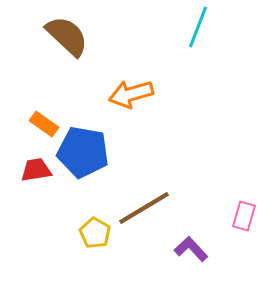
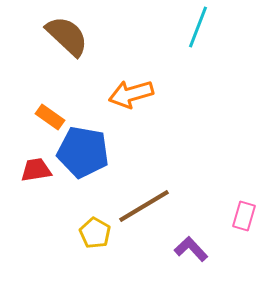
orange rectangle: moved 6 px right, 7 px up
brown line: moved 2 px up
